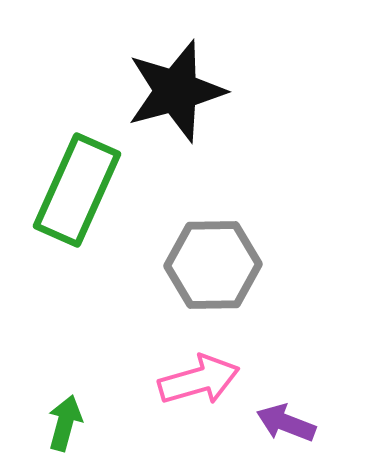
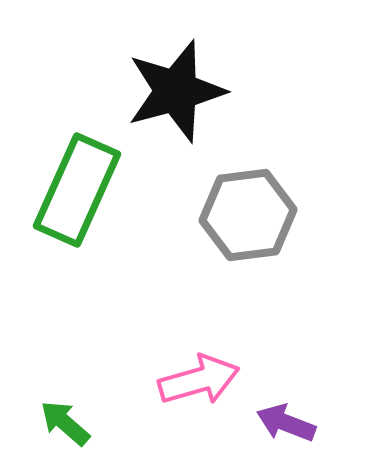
gray hexagon: moved 35 px right, 50 px up; rotated 6 degrees counterclockwise
green arrow: rotated 64 degrees counterclockwise
